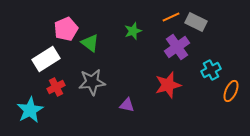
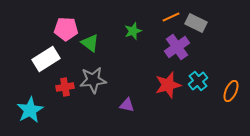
gray rectangle: moved 1 px down
pink pentagon: rotated 25 degrees clockwise
cyan cross: moved 13 px left, 11 px down; rotated 12 degrees counterclockwise
gray star: moved 1 px right, 2 px up
red cross: moved 9 px right; rotated 18 degrees clockwise
